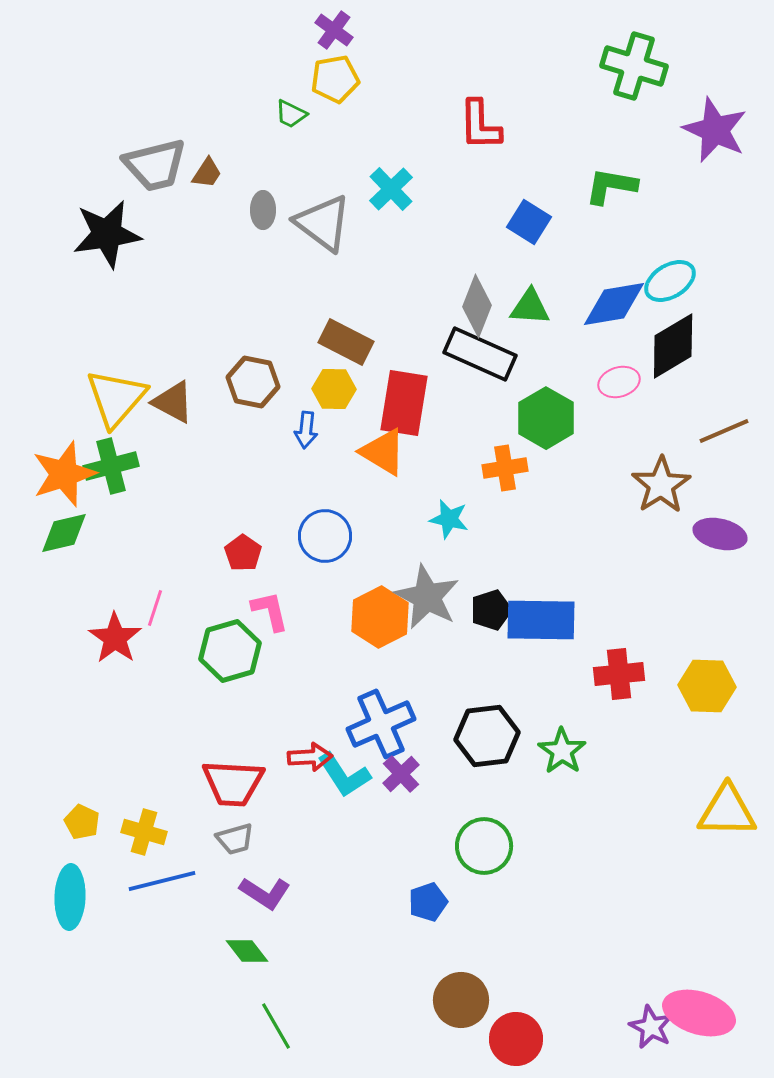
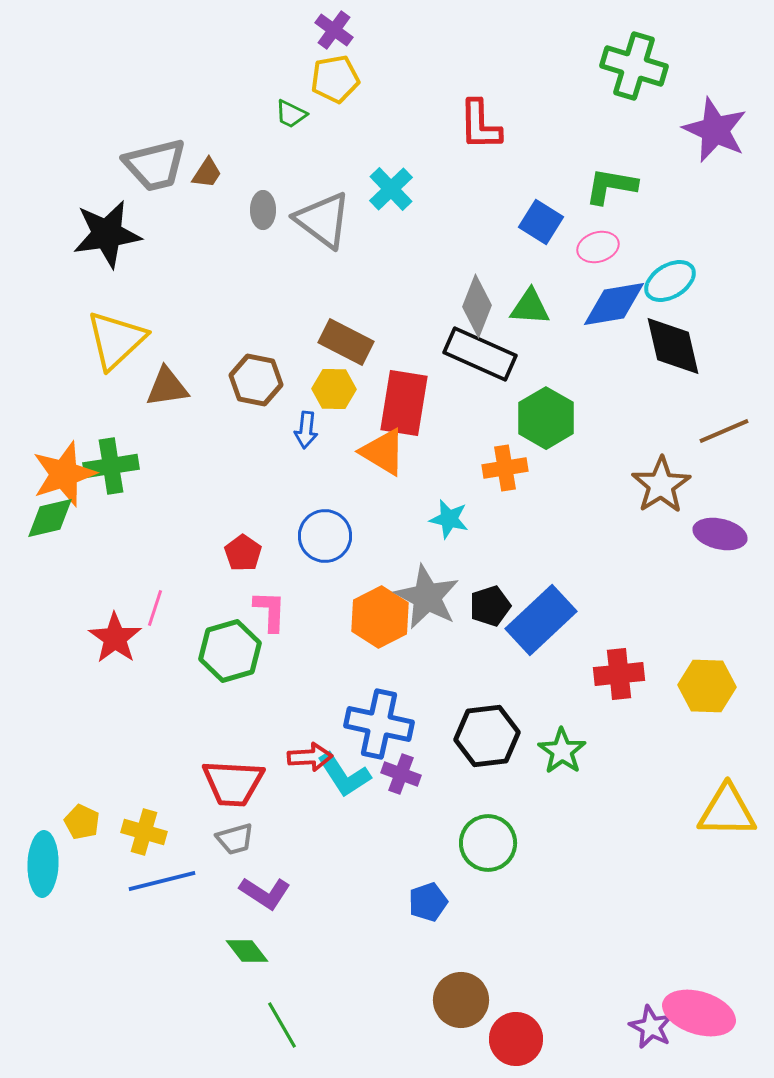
blue square at (529, 222): moved 12 px right
gray triangle at (323, 223): moved 3 px up
black diamond at (673, 346): rotated 72 degrees counterclockwise
brown hexagon at (253, 382): moved 3 px right, 2 px up
pink ellipse at (619, 382): moved 21 px left, 135 px up
yellow triangle at (116, 398): moved 58 px up; rotated 6 degrees clockwise
brown triangle at (173, 402): moved 6 px left, 15 px up; rotated 36 degrees counterclockwise
green cross at (111, 466): rotated 6 degrees clockwise
green diamond at (64, 533): moved 14 px left, 15 px up
black pentagon at (491, 610): moved 1 px left, 4 px up
pink L-shape at (270, 611): rotated 15 degrees clockwise
blue rectangle at (541, 620): rotated 44 degrees counterclockwise
blue cross at (381, 724): moved 2 px left; rotated 36 degrees clockwise
purple cross at (401, 774): rotated 27 degrees counterclockwise
green circle at (484, 846): moved 4 px right, 3 px up
cyan ellipse at (70, 897): moved 27 px left, 33 px up
green line at (276, 1026): moved 6 px right, 1 px up
